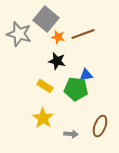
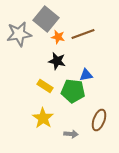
gray star: rotated 25 degrees counterclockwise
green pentagon: moved 3 px left, 2 px down
brown ellipse: moved 1 px left, 6 px up
